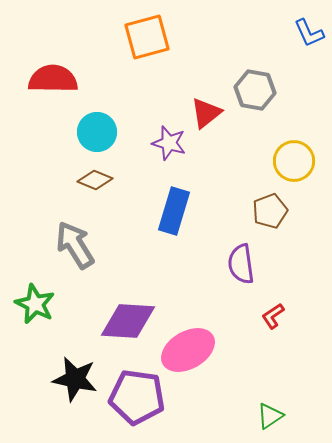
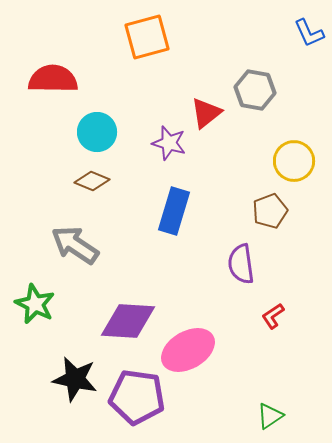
brown diamond: moved 3 px left, 1 px down
gray arrow: rotated 24 degrees counterclockwise
